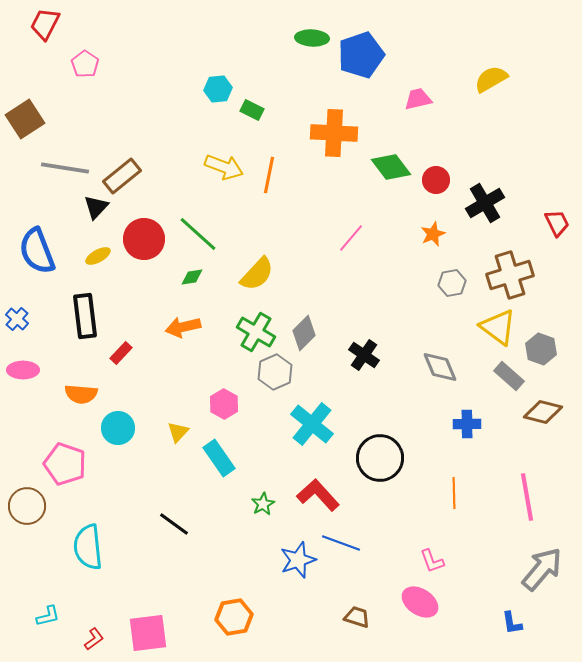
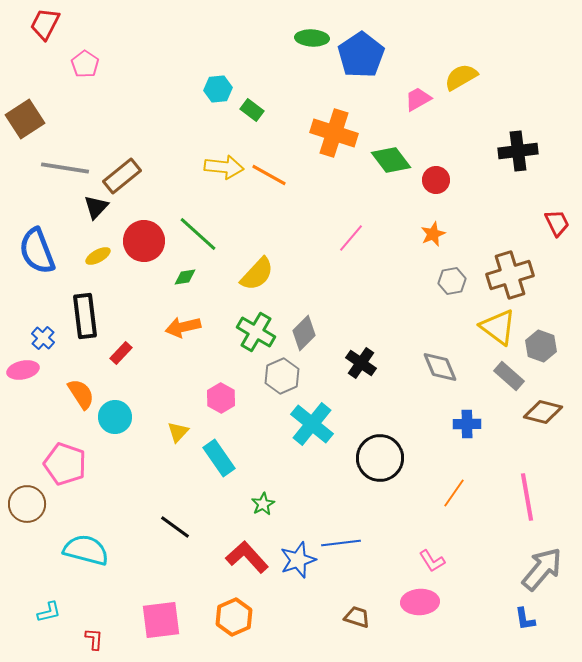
blue pentagon at (361, 55): rotated 15 degrees counterclockwise
yellow semicircle at (491, 79): moved 30 px left, 2 px up
pink trapezoid at (418, 99): rotated 16 degrees counterclockwise
green rectangle at (252, 110): rotated 10 degrees clockwise
orange cross at (334, 133): rotated 15 degrees clockwise
yellow arrow at (224, 167): rotated 15 degrees counterclockwise
green diamond at (391, 167): moved 7 px up
orange line at (269, 175): rotated 72 degrees counterclockwise
black cross at (485, 203): moved 33 px right, 52 px up; rotated 24 degrees clockwise
red circle at (144, 239): moved 2 px down
green diamond at (192, 277): moved 7 px left
gray hexagon at (452, 283): moved 2 px up
blue cross at (17, 319): moved 26 px right, 19 px down
gray hexagon at (541, 349): moved 3 px up
black cross at (364, 355): moved 3 px left, 8 px down
pink ellipse at (23, 370): rotated 12 degrees counterclockwise
gray hexagon at (275, 372): moved 7 px right, 4 px down
orange semicircle at (81, 394): rotated 128 degrees counterclockwise
pink hexagon at (224, 404): moved 3 px left, 6 px up
cyan circle at (118, 428): moved 3 px left, 11 px up
orange line at (454, 493): rotated 36 degrees clockwise
red L-shape at (318, 495): moved 71 px left, 62 px down
brown circle at (27, 506): moved 2 px up
black line at (174, 524): moved 1 px right, 3 px down
blue line at (341, 543): rotated 27 degrees counterclockwise
cyan semicircle at (88, 547): moved 2 px left, 3 px down; rotated 111 degrees clockwise
pink L-shape at (432, 561): rotated 12 degrees counterclockwise
pink ellipse at (420, 602): rotated 36 degrees counterclockwise
cyan L-shape at (48, 616): moved 1 px right, 4 px up
orange hexagon at (234, 617): rotated 15 degrees counterclockwise
blue L-shape at (512, 623): moved 13 px right, 4 px up
pink square at (148, 633): moved 13 px right, 13 px up
red L-shape at (94, 639): rotated 50 degrees counterclockwise
